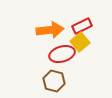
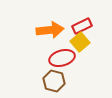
red ellipse: moved 4 px down
